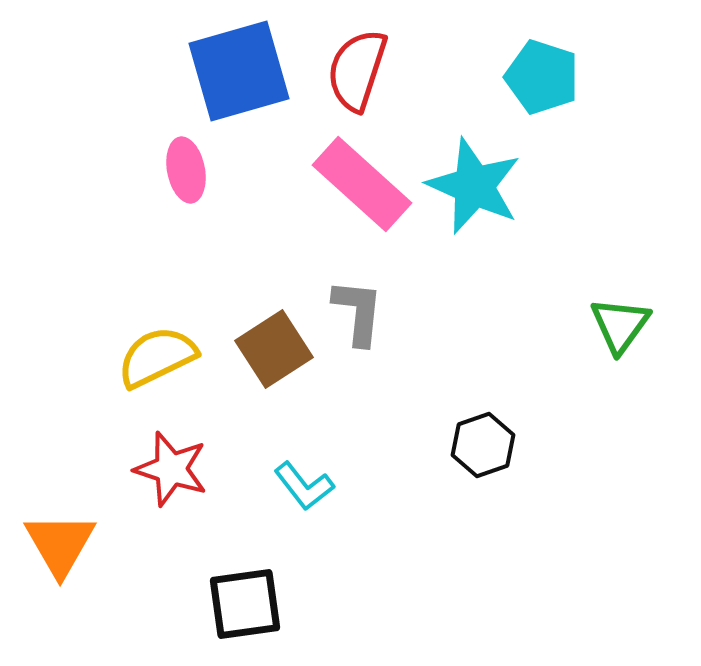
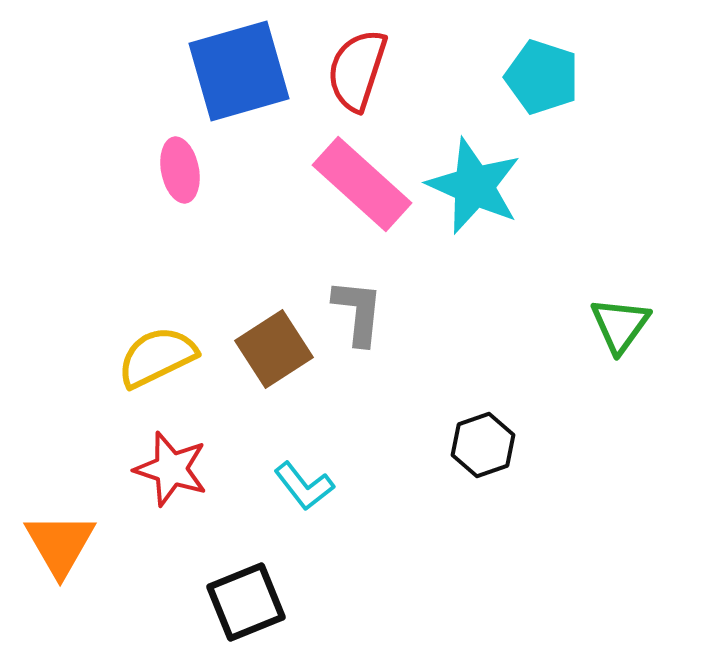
pink ellipse: moved 6 px left
black square: moved 1 px right, 2 px up; rotated 14 degrees counterclockwise
